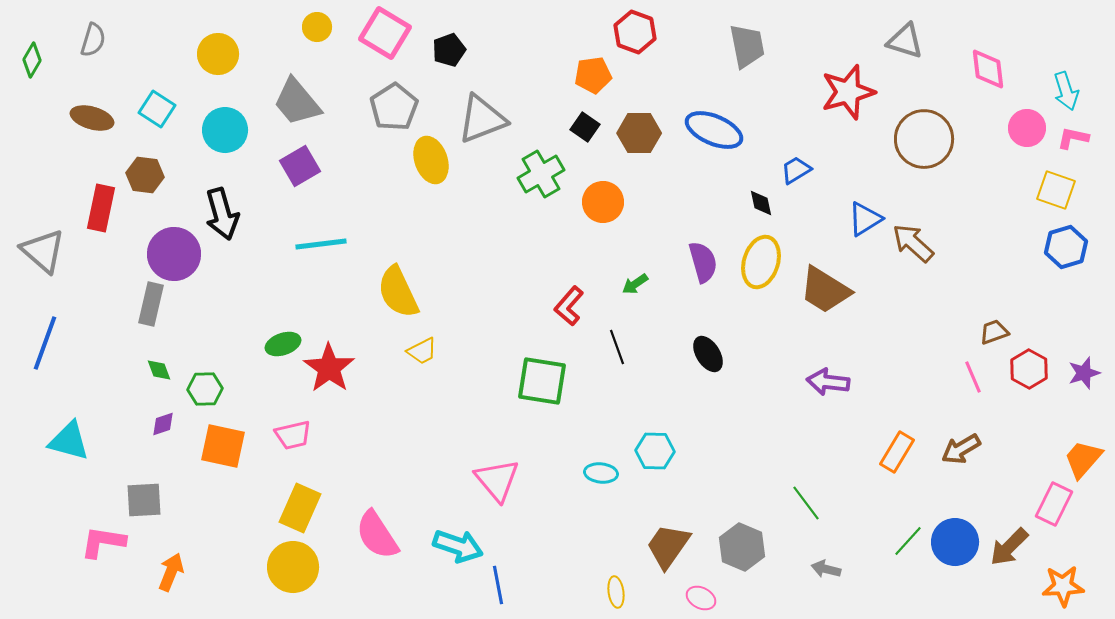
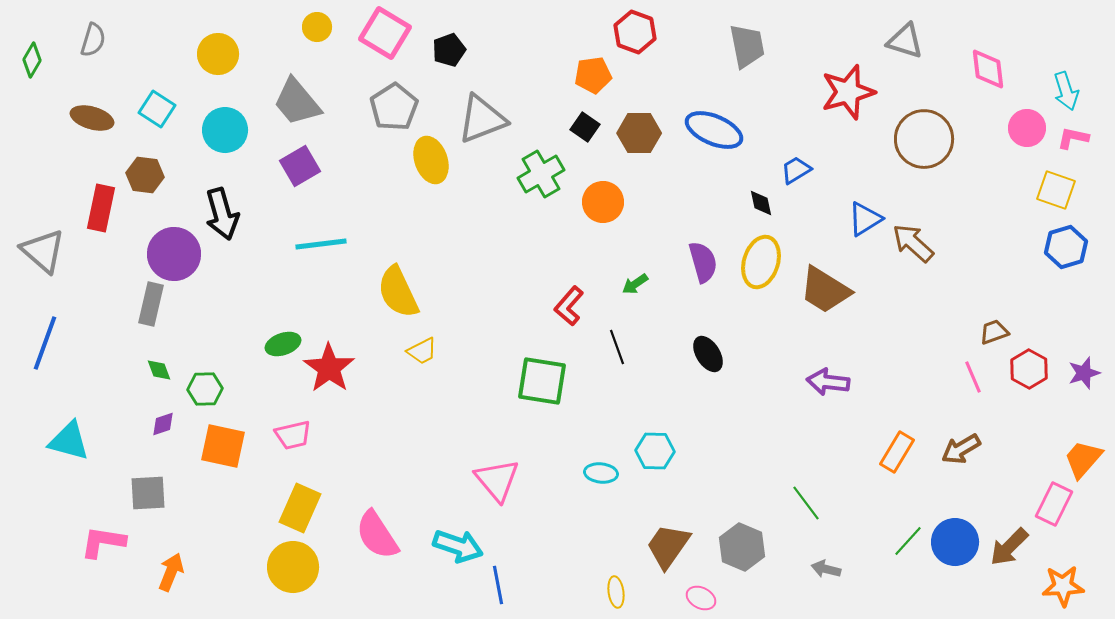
gray square at (144, 500): moved 4 px right, 7 px up
